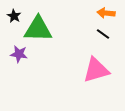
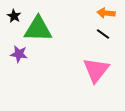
pink triangle: rotated 36 degrees counterclockwise
